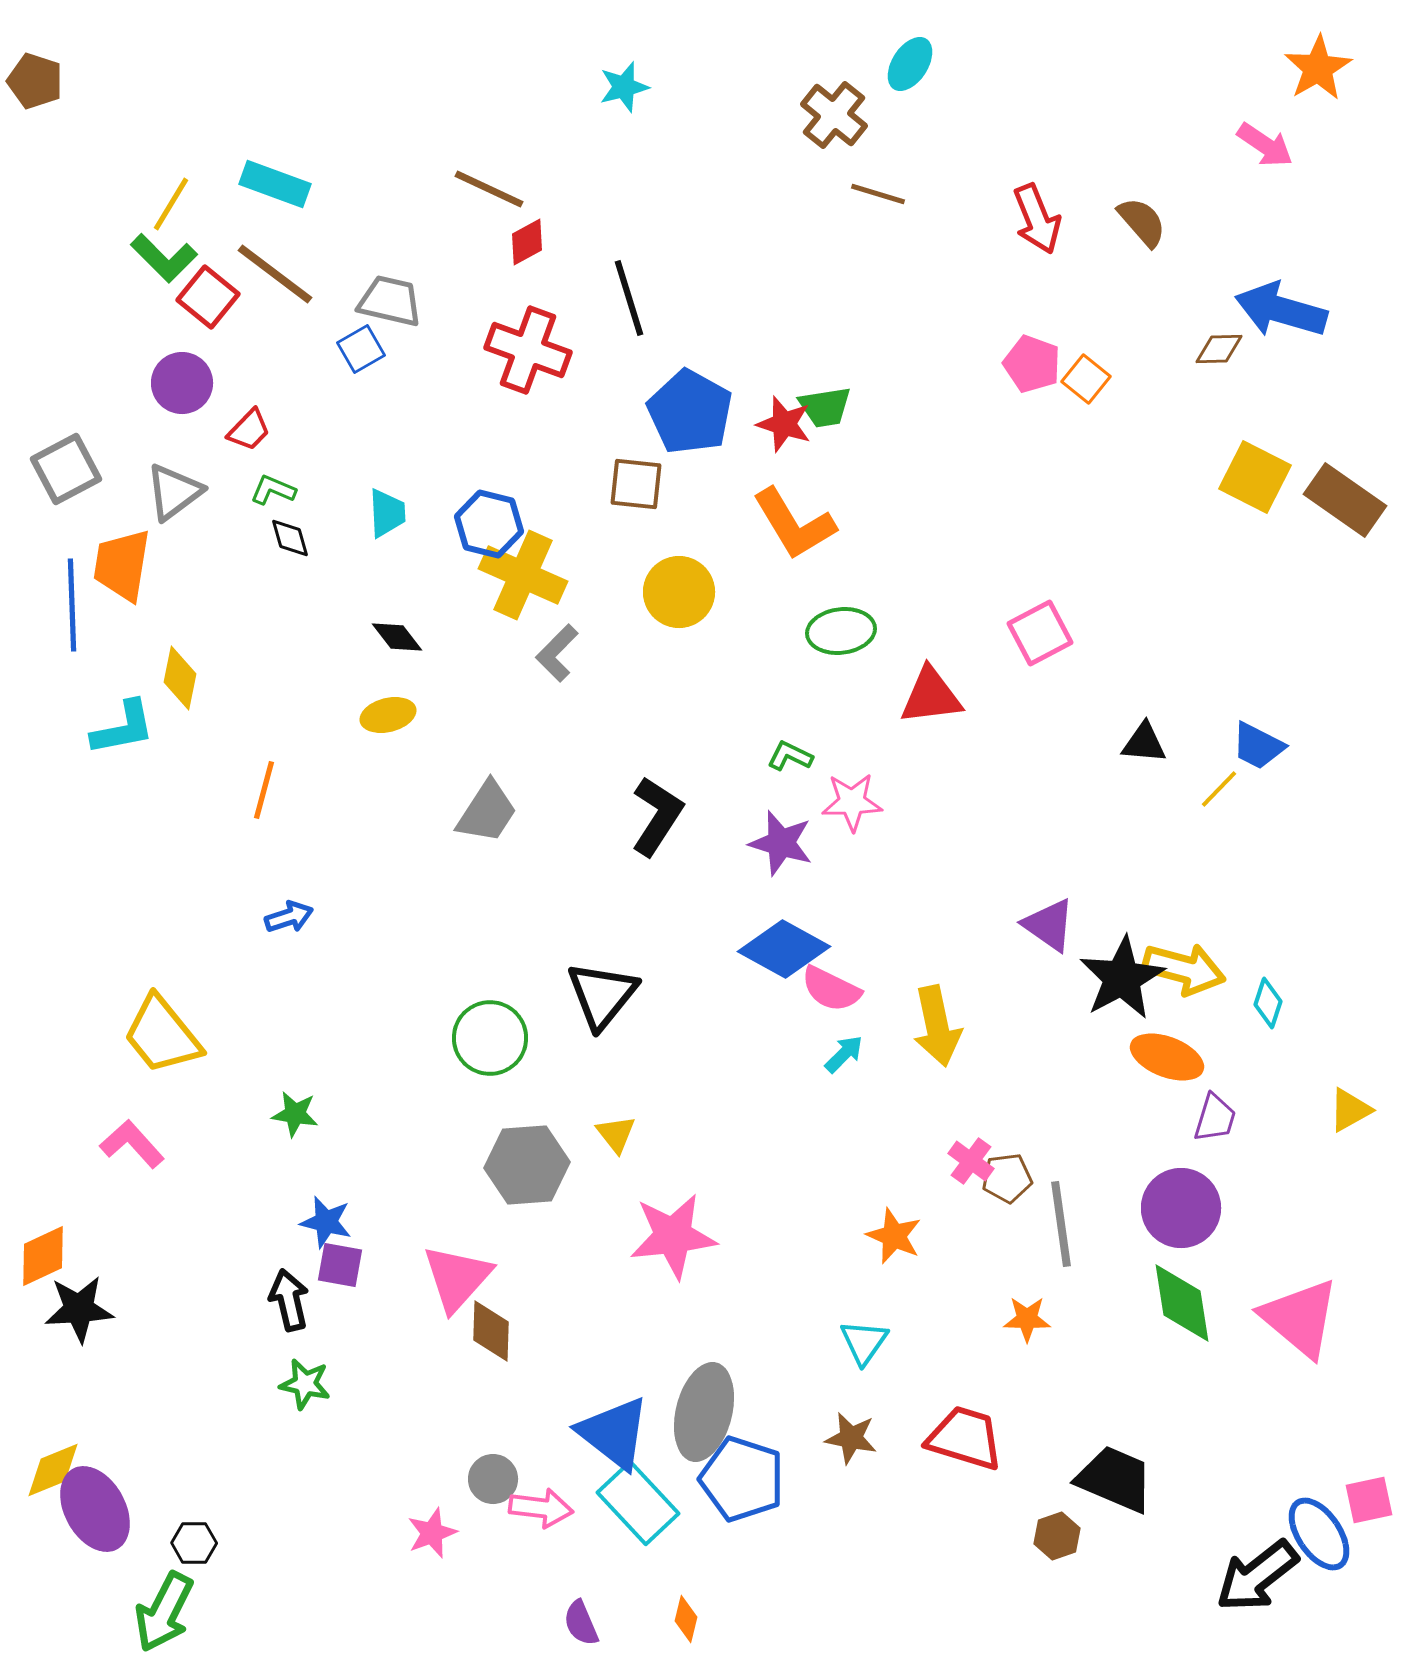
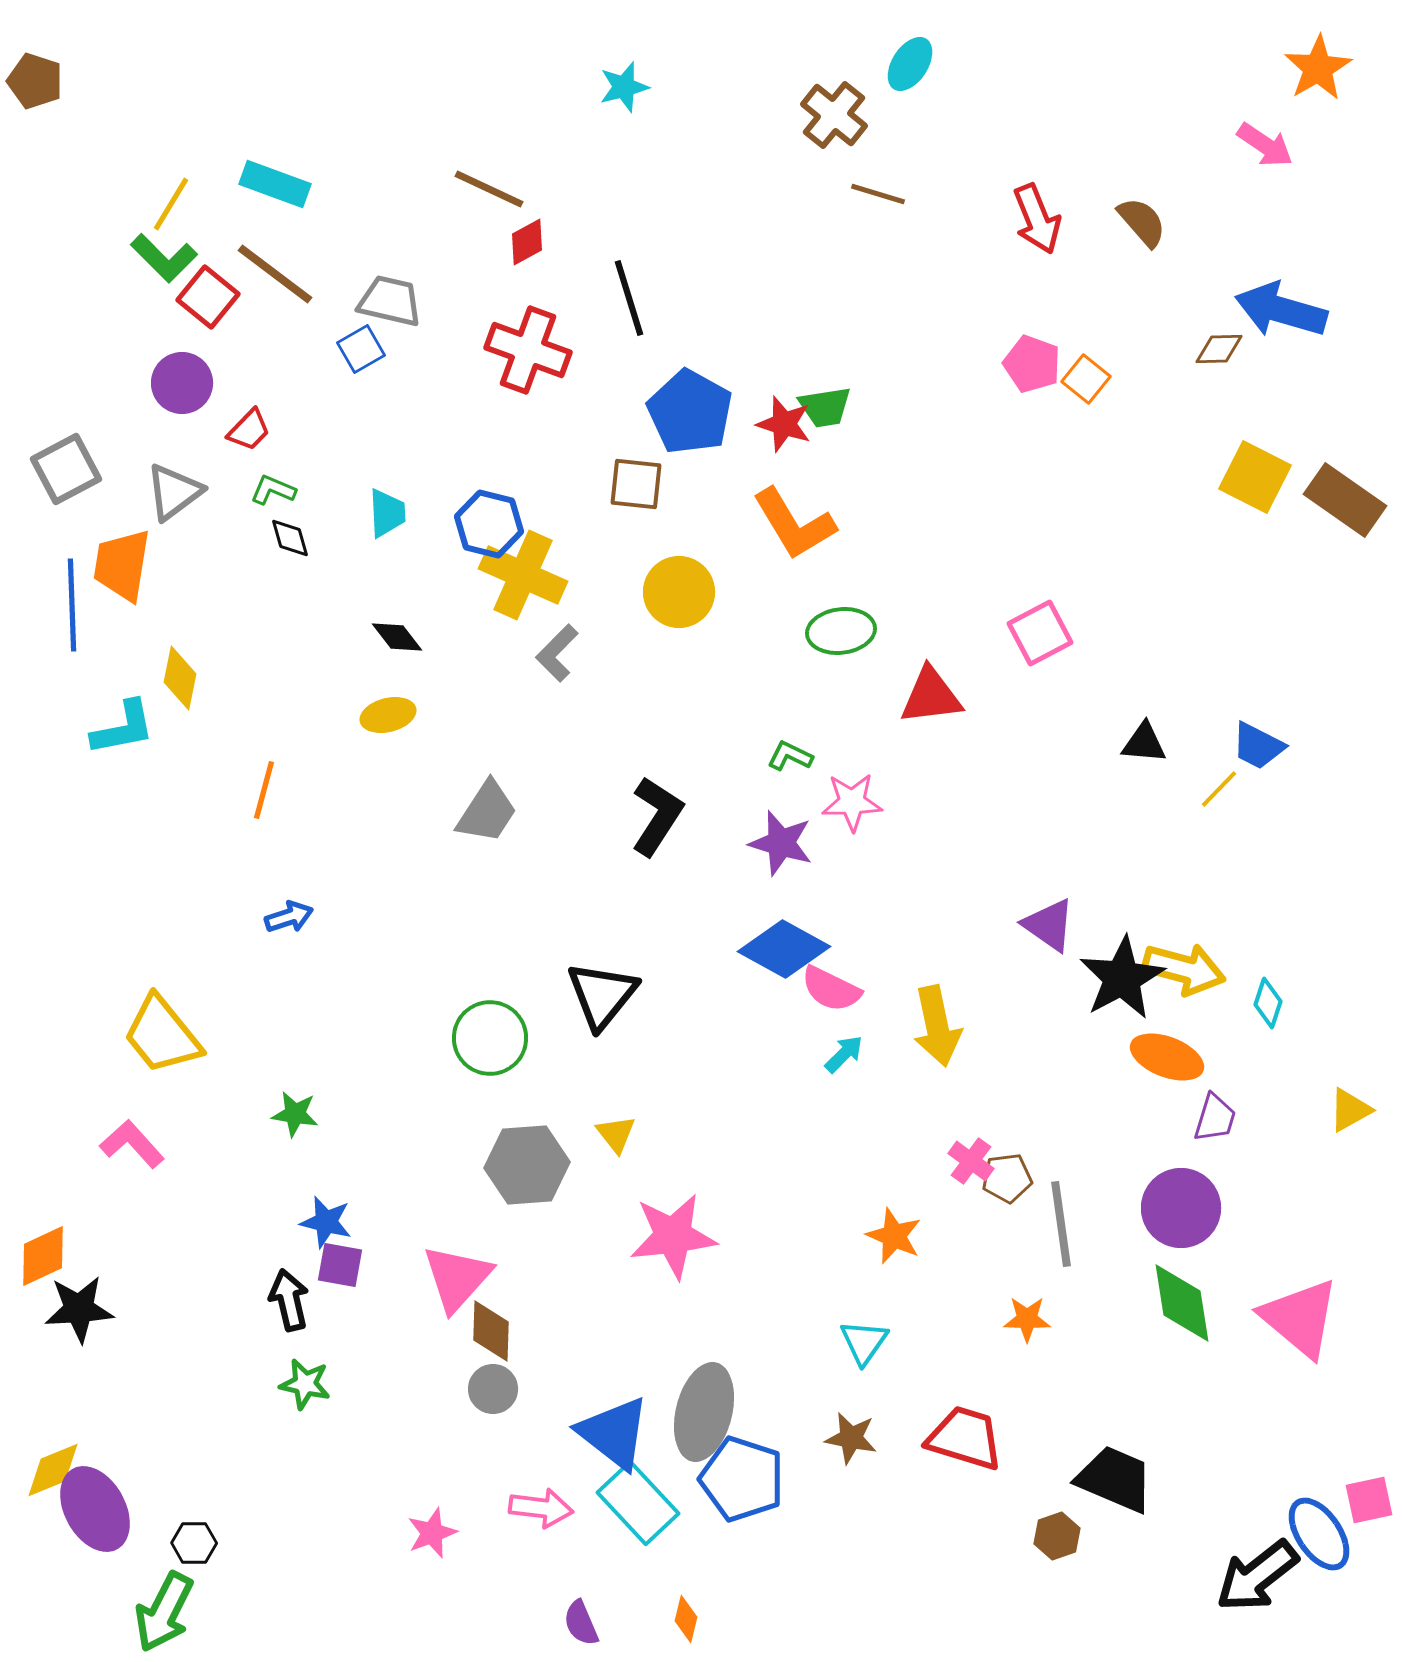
gray circle at (493, 1479): moved 90 px up
